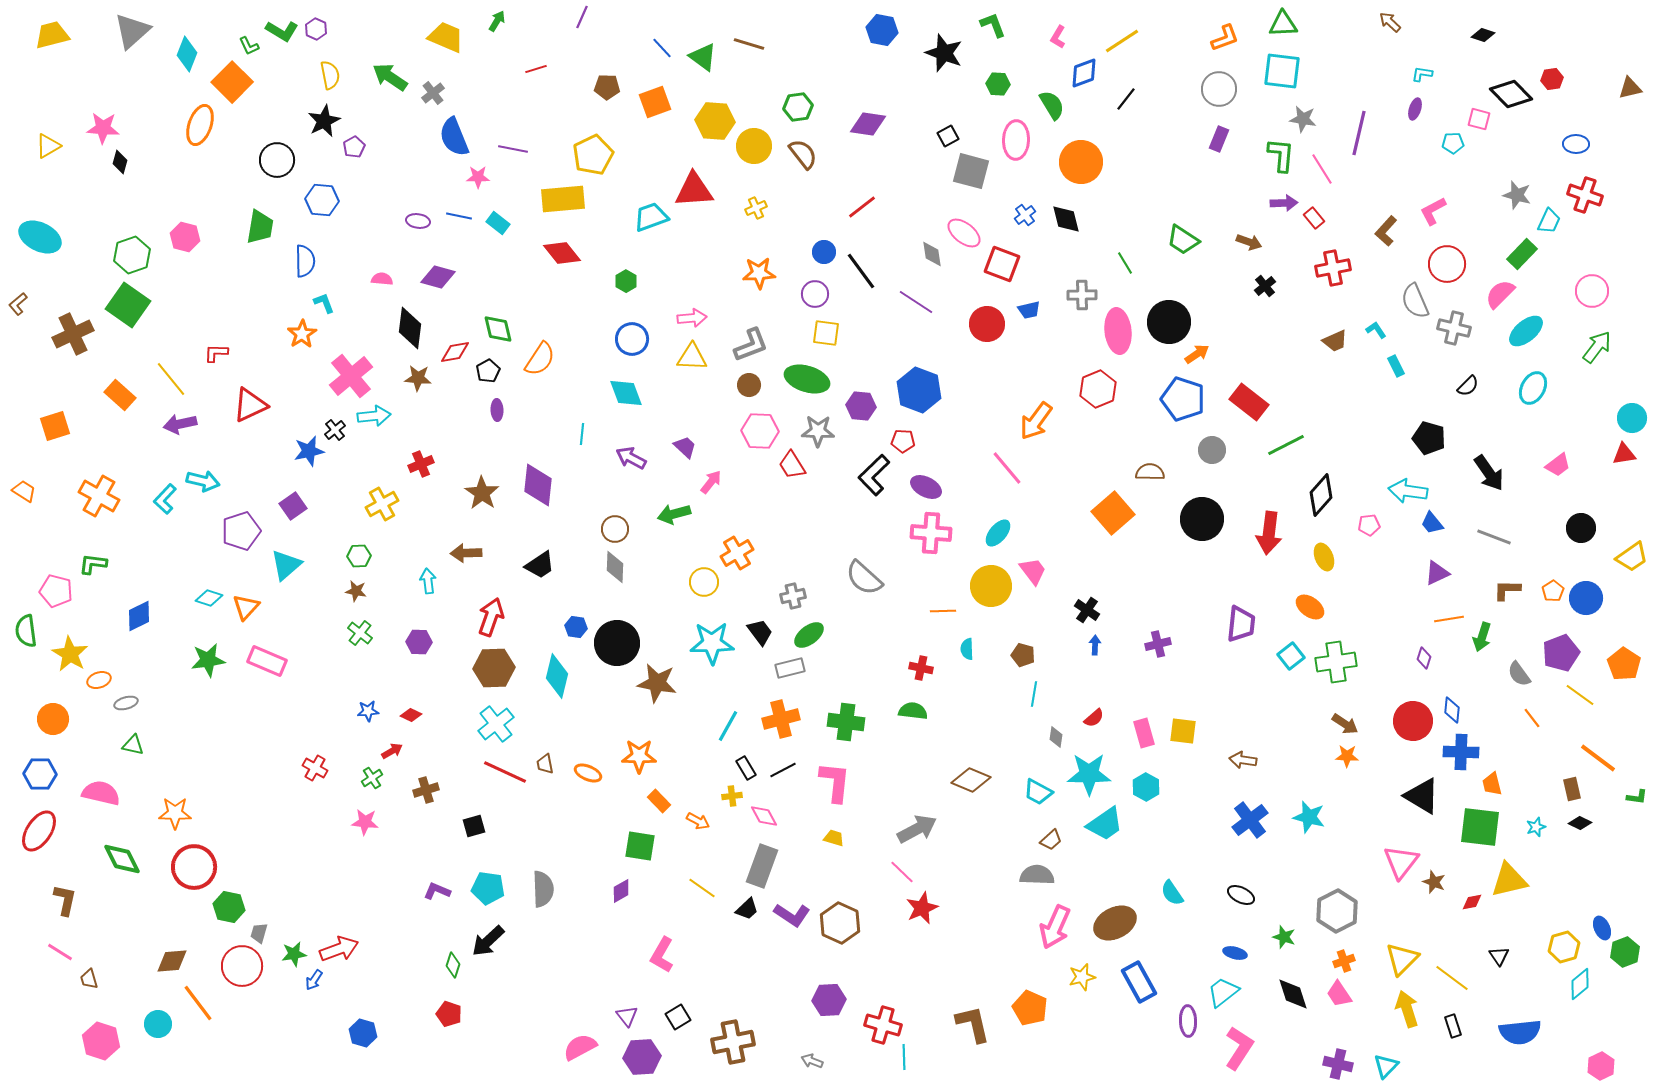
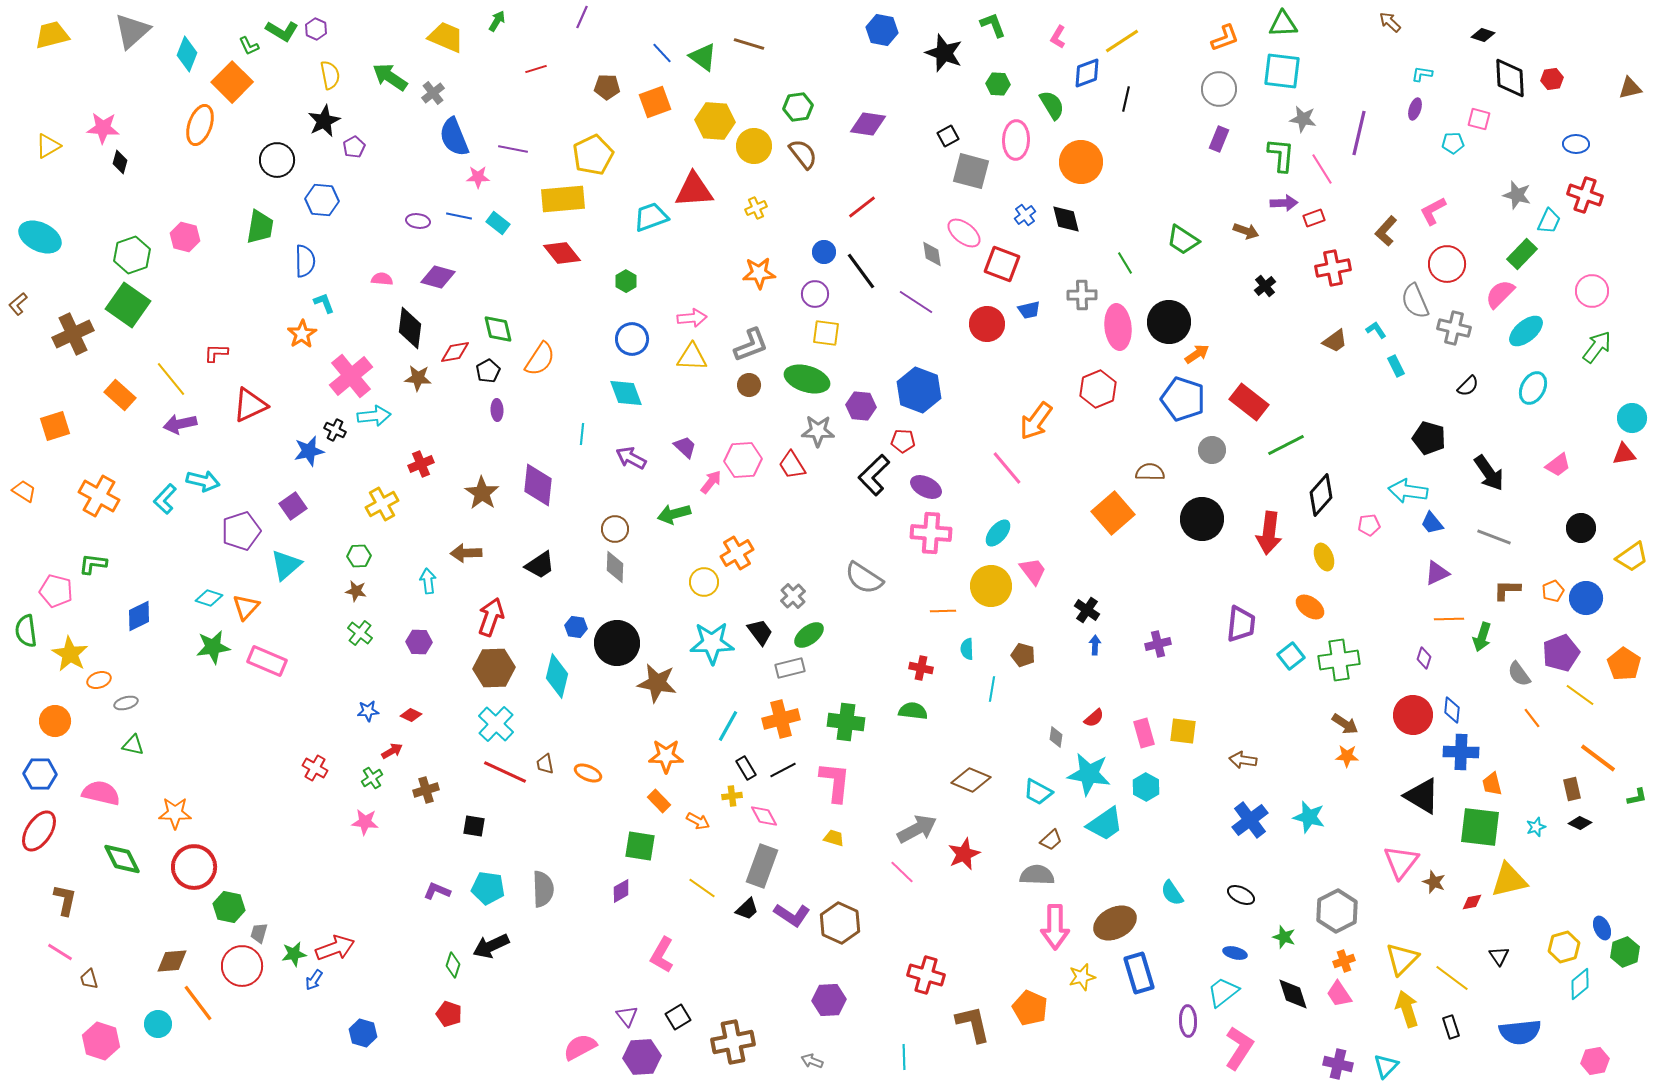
blue line at (662, 48): moved 5 px down
blue diamond at (1084, 73): moved 3 px right
black diamond at (1511, 94): moved 1 px left, 16 px up; rotated 42 degrees clockwise
black line at (1126, 99): rotated 25 degrees counterclockwise
red rectangle at (1314, 218): rotated 70 degrees counterclockwise
brown arrow at (1249, 242): moved 3 px left, 11 px up
pink ellipse at (1118, 331): moved 4 px up
brown trapezoid at (1335, 341): rotated 12 degrees counterclockwise
black cross at (335, 430): rotated 25 degrees counterclockwise
pink hexagon at (760, 431): moved 17 px left, 29 px down; rotated 6 degrees counterclockwise
gray semicircle at (864, 578): rotated 9 degrees counterclockwise
orange pentagon at (1553, 591): rotated 10 degrees clockwise
gray cross at (793, 596): rotated 30 degrees counterclockwise
orange line at (1449, 619): rotated 8 degrees clockwise
green star at (208, 660): moved 5 px right, 13 px up
green cross at (1336, 662): moved 3 px right, 2 px up
cyan line at (1034, 694): moved 42 px left, 5 px up
orange circle at (53, 719): moved 2 px right, 2 px down
red circle at (1413, 721): moved 6 px up
cyan cross at (496, 724): rotated 9 degrees counterclockwise
orange star at (639, 756): moved 27 px right
cyan star at (1089, 774): rotated 9 degrees clockwise
green L-shape at (1637, 797): rotated 20 degrees counterclockwise
black square at (474, 826): rotated 25 degrees clockwise
red star at (922, 908): moved 42 px right, 54 px up
pink arrow at (1055, 927): rotated 24 degrees counterclockwise
black arrow at (488, 941): moved 3 px right, 5 px down; rotated 18 degrees clockwise
red arrow at (339, 949): moved 4 px left, 1 px up
blue rectangle at (1139, 982): moved 9 px up; rotated 12 degrees clockwise
red cross at (883, 1025): moved 43 px right, 50 px up
black rectangle at (1453, 1026): moved 2 px left, 1 px down
pink hexagon at (1601, 1066): moved 6 px left, 5 px up; rotated 16 degrees clockwise
